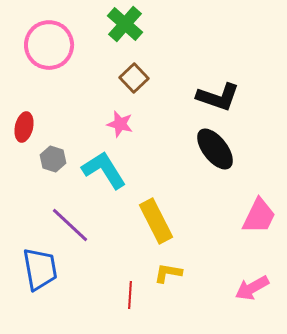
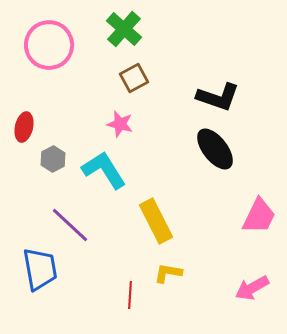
green cross: moved 1 px left, 5 px down
brown square: rotated 16 degrees clockwise
gray hexagon: rotated 15 degrees clockwise
